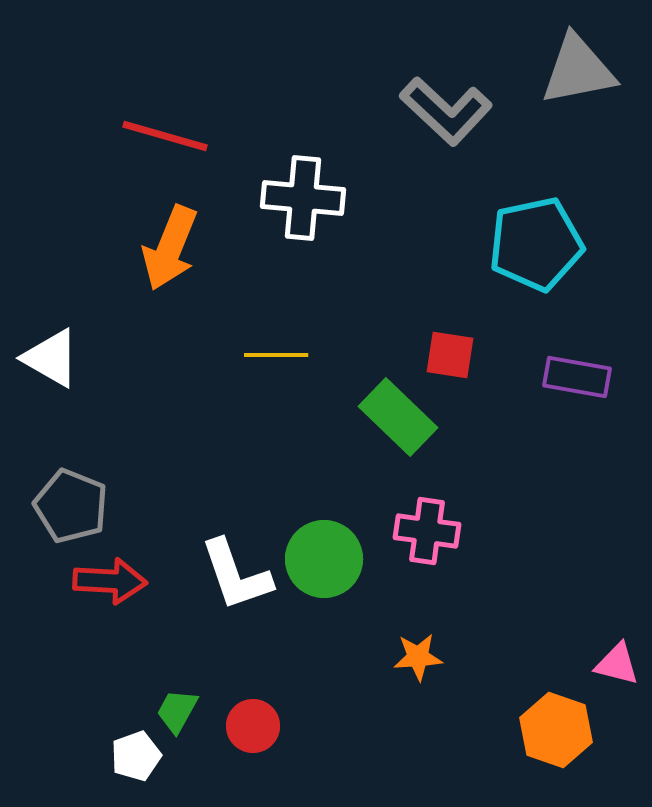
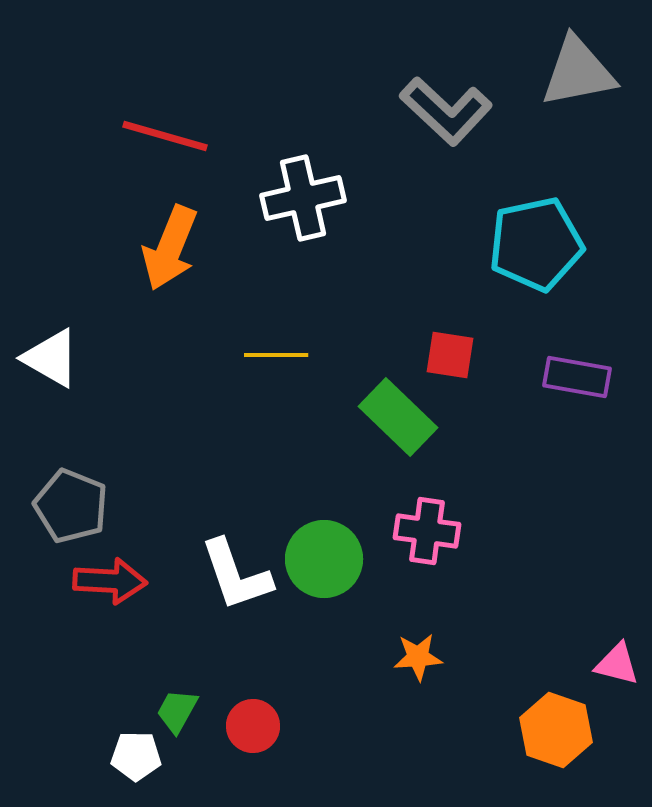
gray triangle: moved 2 px down
white cross: rotated 18 degrees counterclockwise
white pentagon: rotated 21 degrees clockwise
